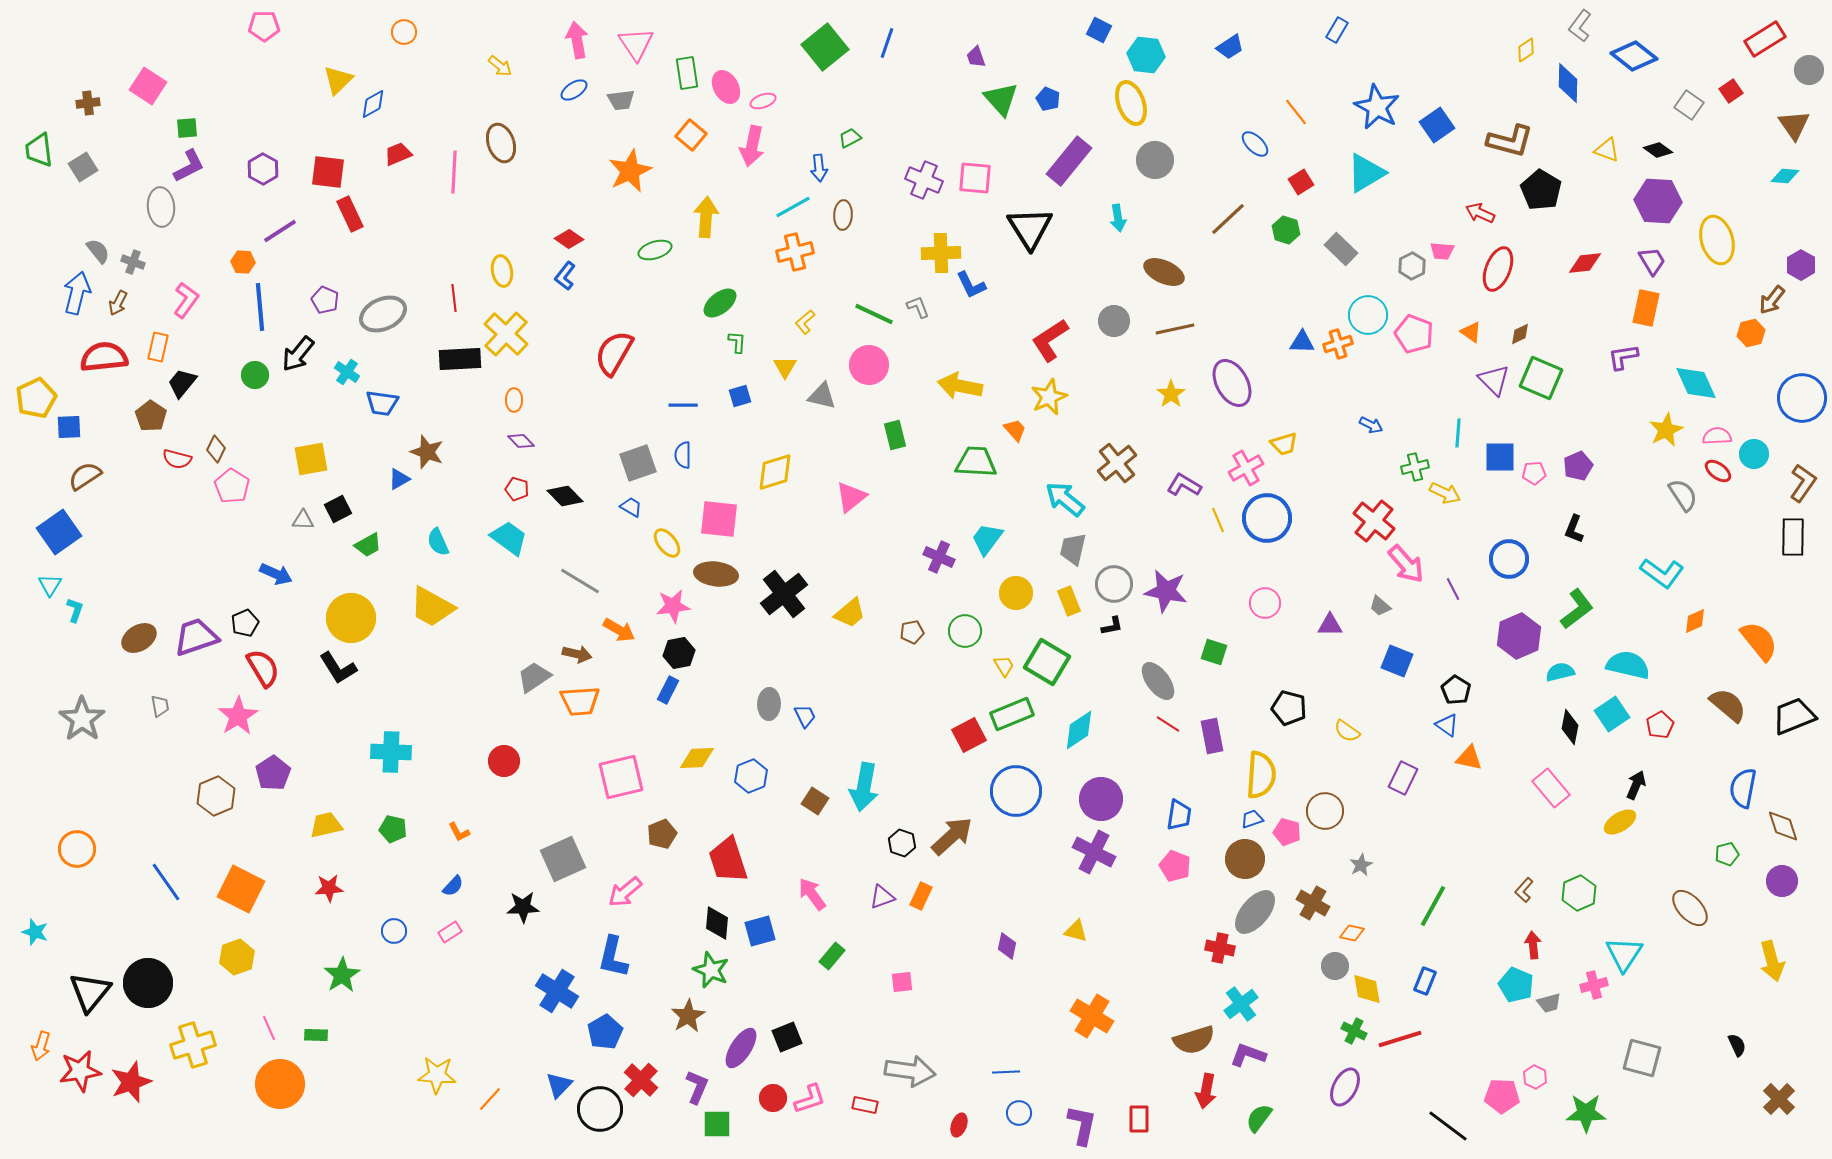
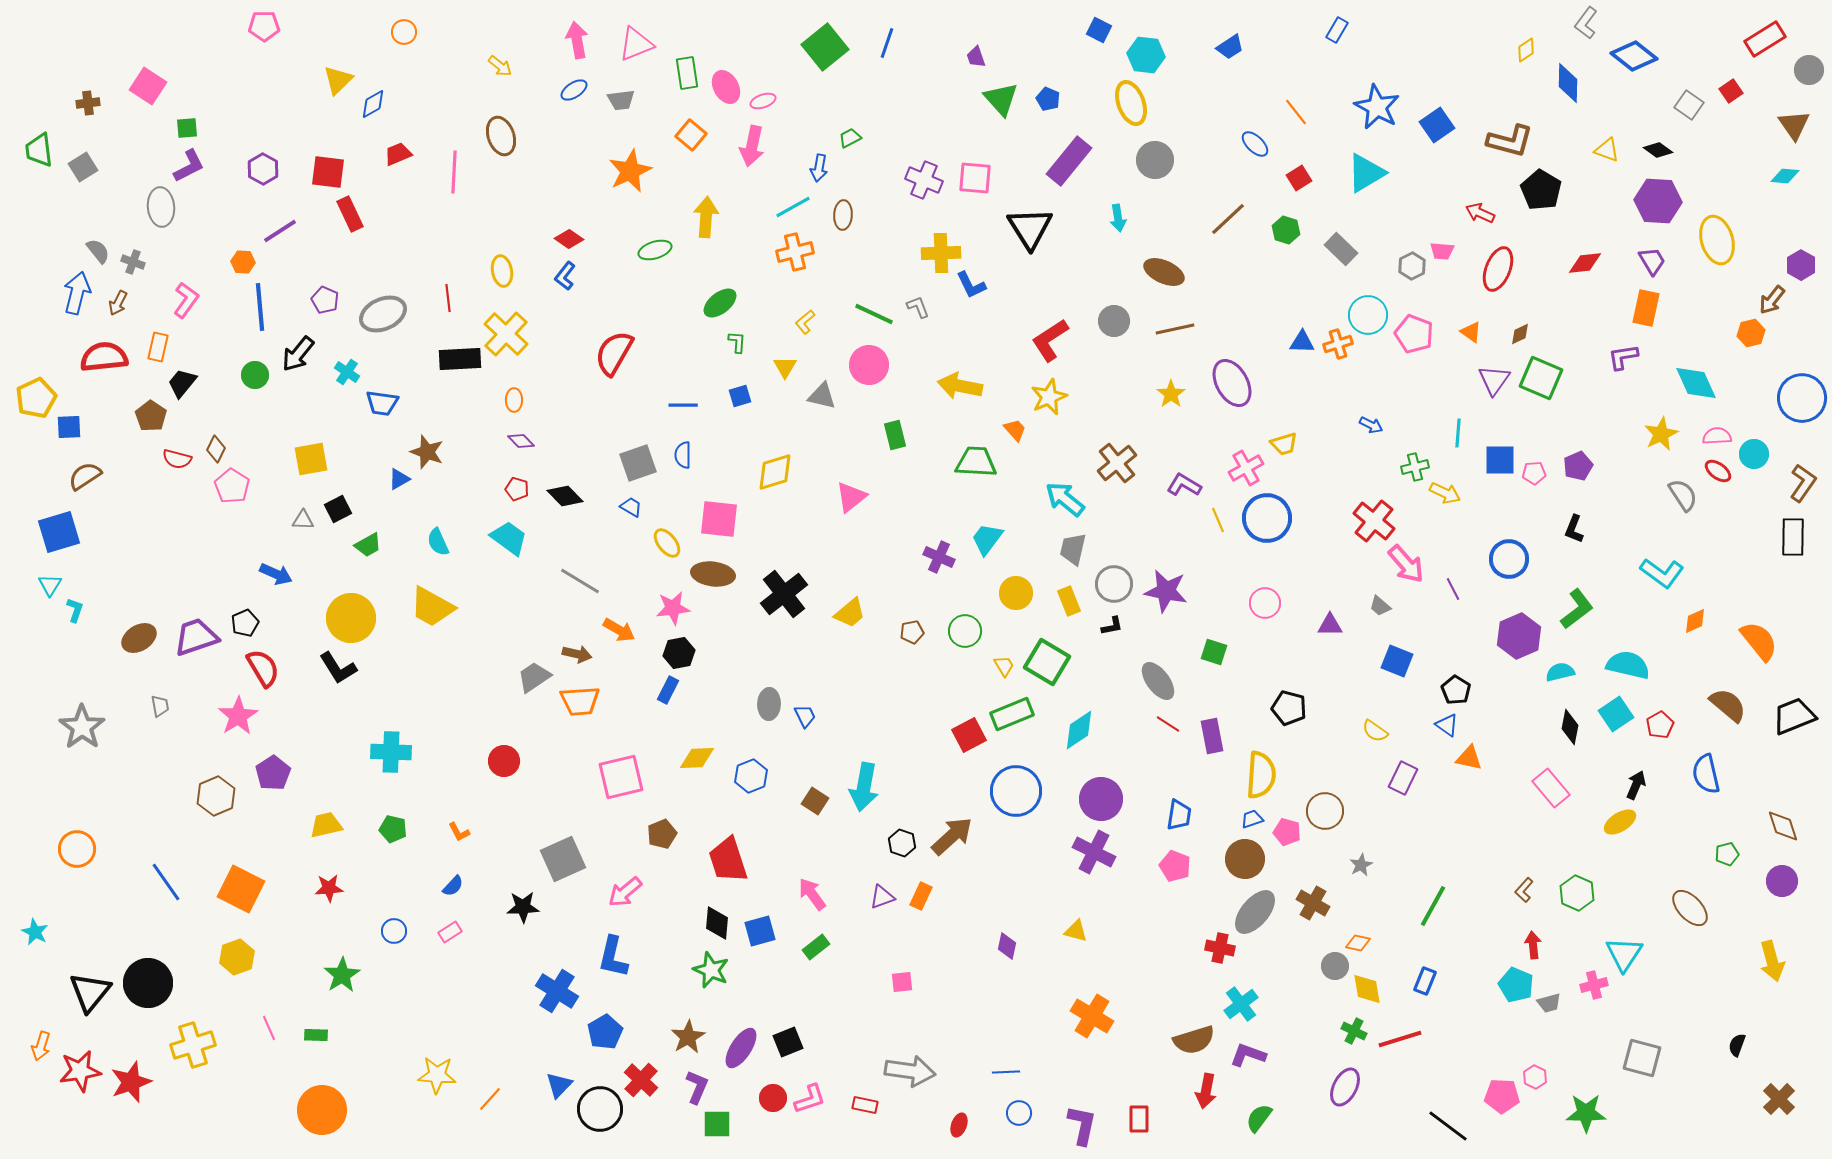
gray L-shape at (1580, 26): moved 6 px right, 3 px up
pink triangle at (636, 44): rotated 42 degrees clockwise
brown ellipse at (501, 143): moved 7 px up
blue arrow at (819, 168): rotated 16 degrees clockwise
red square at (1301, 182): moved 2 px left, 4 px up
red line at (454, 298): moved 6 px left
purple triangle at (1494, 380): rotated 20 degrees clockwise
yellow star at (1666, 430): moved 5 px left, 4 px down
blue square at (1500, 457): moved 3 px down
blue square at (59, 532): rotated 18 degrees clockwise
brown ellipse at (716, 574): moved 3 px left
pink star at (673, 606): moved 2 px down
cyan square at (1612, 714): moved 4 px right
gray star at (82, 719): moved 8 px down
yellow semicircle at (1347, 731): moved 28 px right
blue semicircle at (1743, 788): moved 37 px left, 14 px up; rotated 24 degrees counterclockwise
green hexagon at (1579, 893): moved 2 px left; rotated 12 degrees counterclockwise
cyan star at (35, 932): rotated 8 degrees clockwise
orange diamond at (1352, 933): moved 6 px right, 10 px down
green rectangle at (832, 956): moved 16 px left, 9 px up; rotated 12 degrees clockwise
brown star at (688, 1016): moved 21 px down
black square at (787, 1037): moved 1 px right, 5 px down
black semicircle at (1737, 1045): rotated 135 degrees counterclockwise
orange circle at (280, 1084): moved 42 px right, 26 px down
